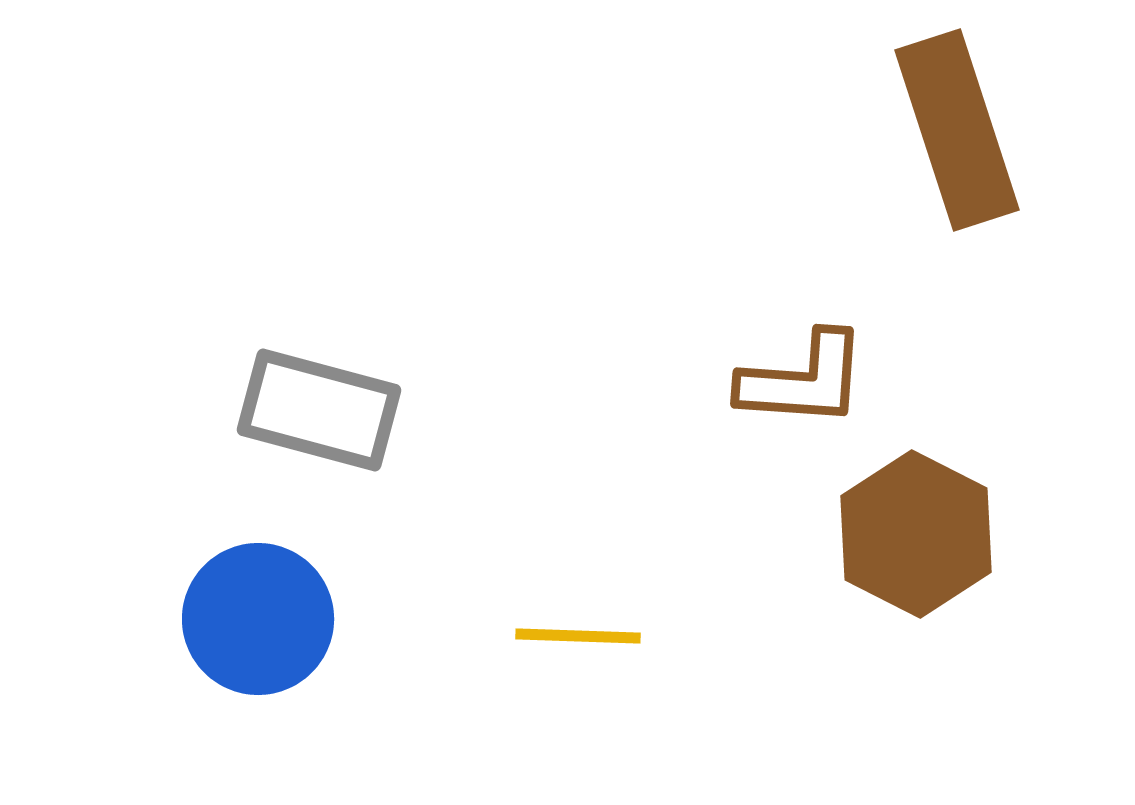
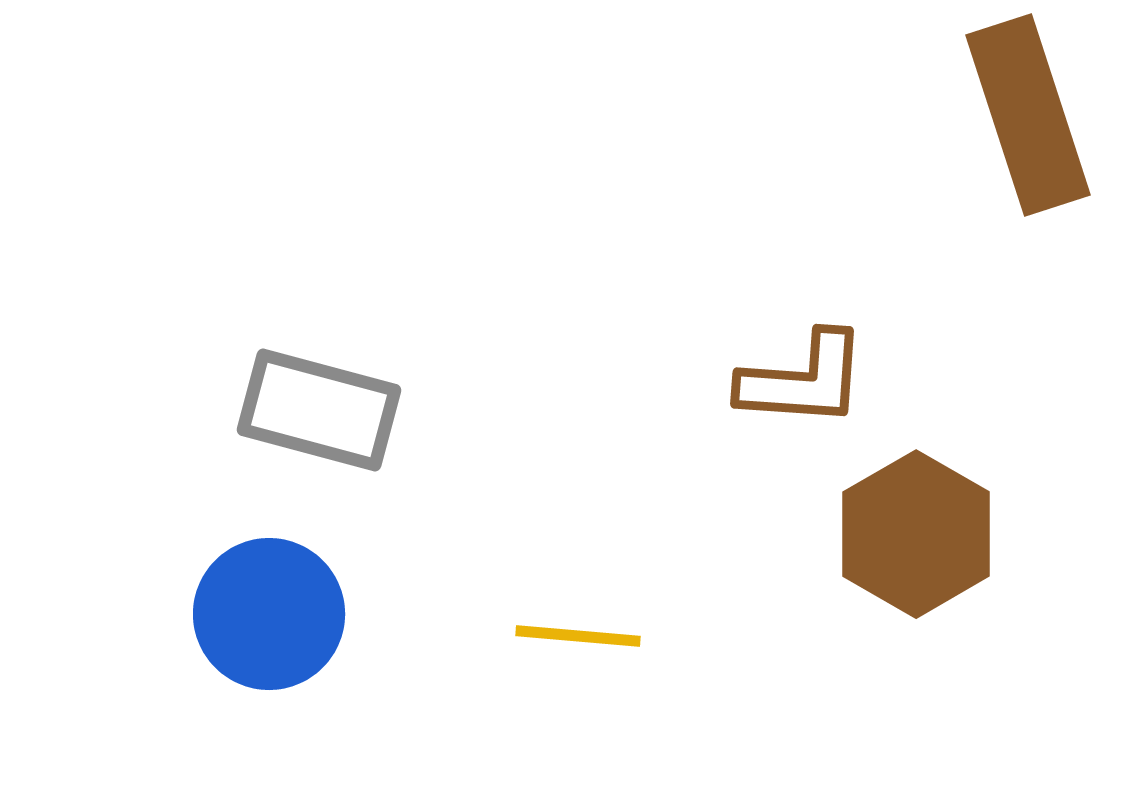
brown rectangle: moved 71 px right, 15 px up
brown hexagon: rotated 3 degrees clockwise
blue circle: moved 11 px right, 5 px up
yellow line: rotated 3 degrees clockwise
